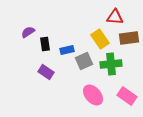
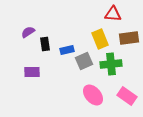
red triangle: moved 2 px left, 3 px up
yellow rectangle: rotated 12 degrees clockwise
purple rectangle: moved 14 px left; rotated 35 degrees counterclockwise
